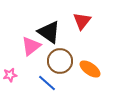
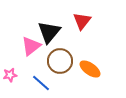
black triangle: rotated 35 degrees clockwise
blue line: moved 6 px left
